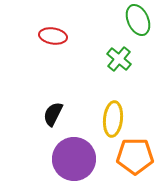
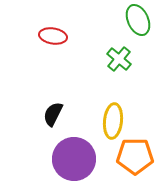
yellow ellipse: moved 2 px down
